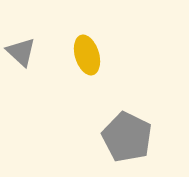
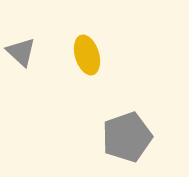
gray pentagon: rotated 27 degrees clockwise
